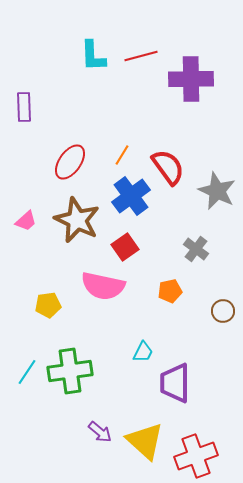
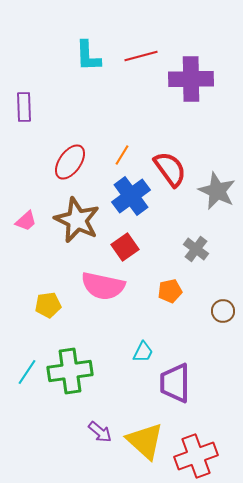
cyan L-shape: moved 5 px left
red semicircle: moved 2 px right, 2 px down
